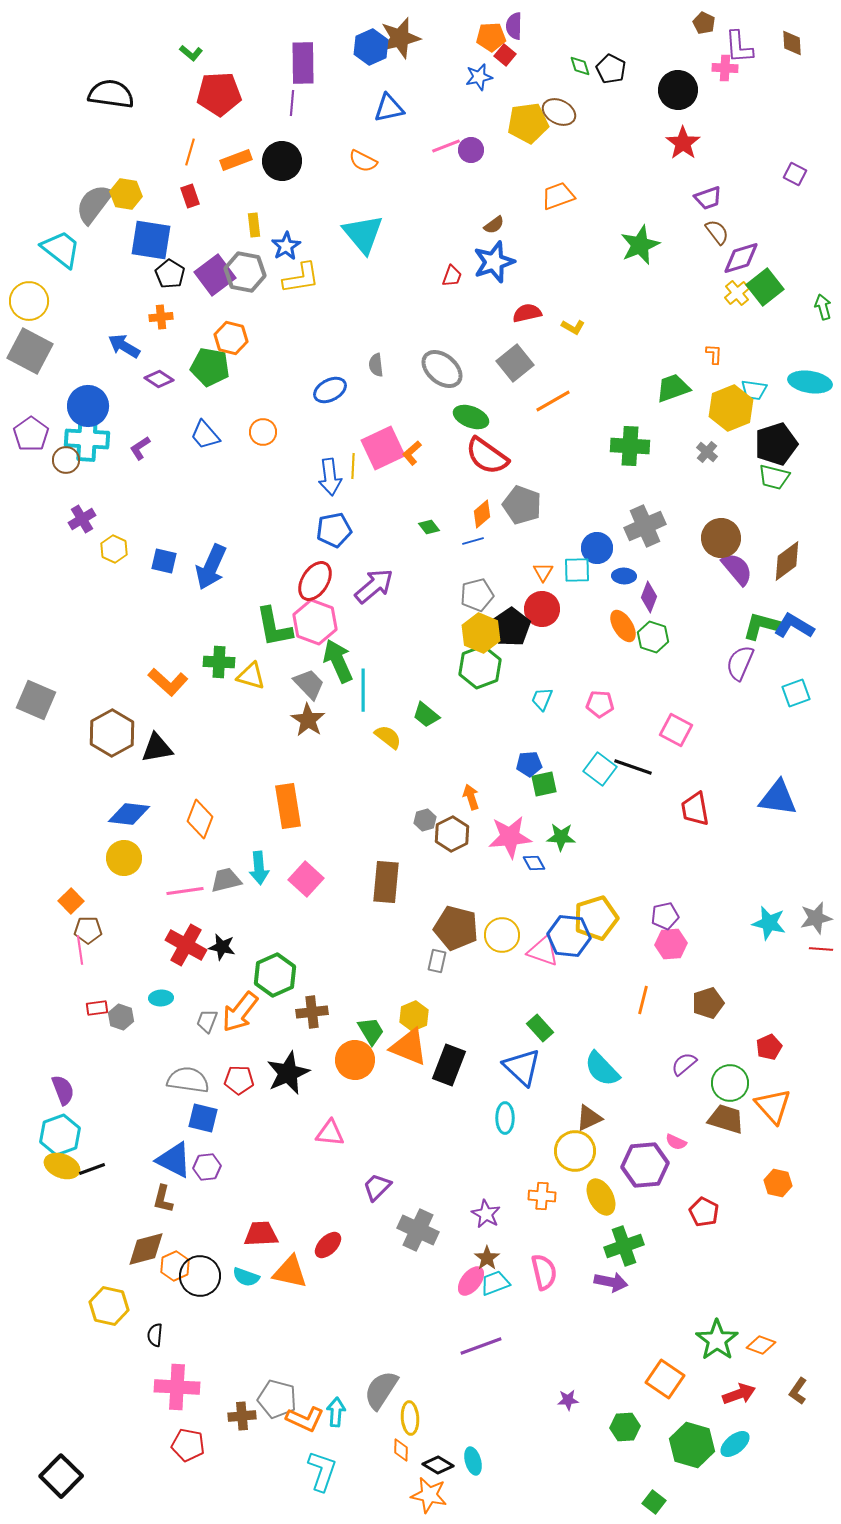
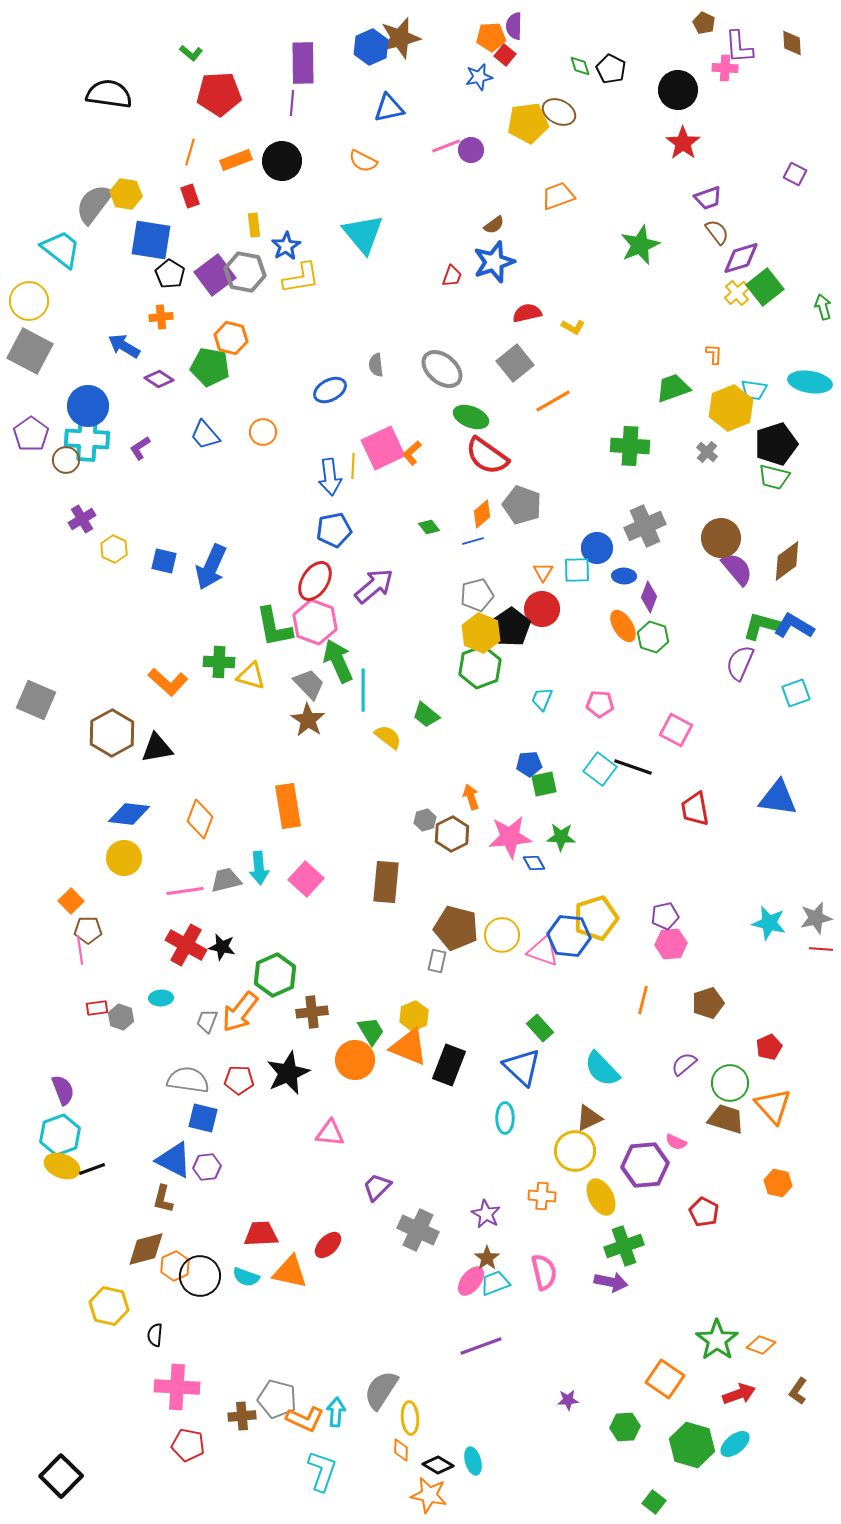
black semicircle at (111, 94): moved 2 px left
